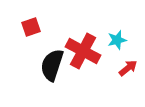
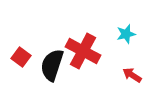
red square: moved 10 px left, 30 px down; rotated 36 degrees counterclockwise
cyan star: moved 9 px right, 6 px up
red arrow: moved 4 px right, 7 px down; rotated 108 degrees counterclockwise
